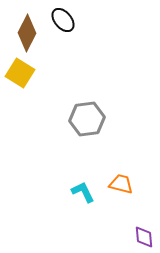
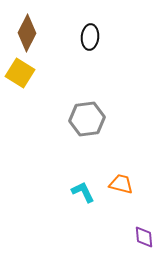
black ellipse: moved 27 px right, 17 px down; rotated 45 degrees clockwise
